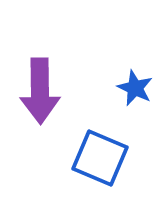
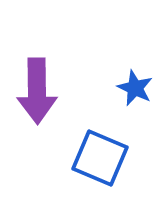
purple arrow: moved 3 px left
